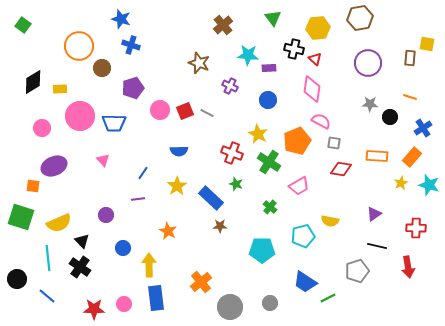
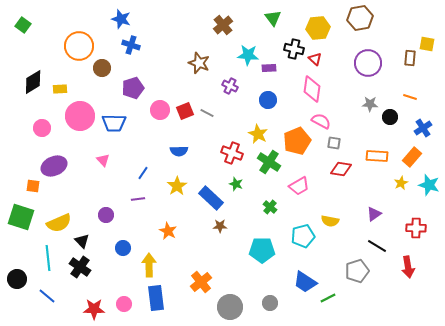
black line at (377, 246): rotated 18 degrees clockwise
